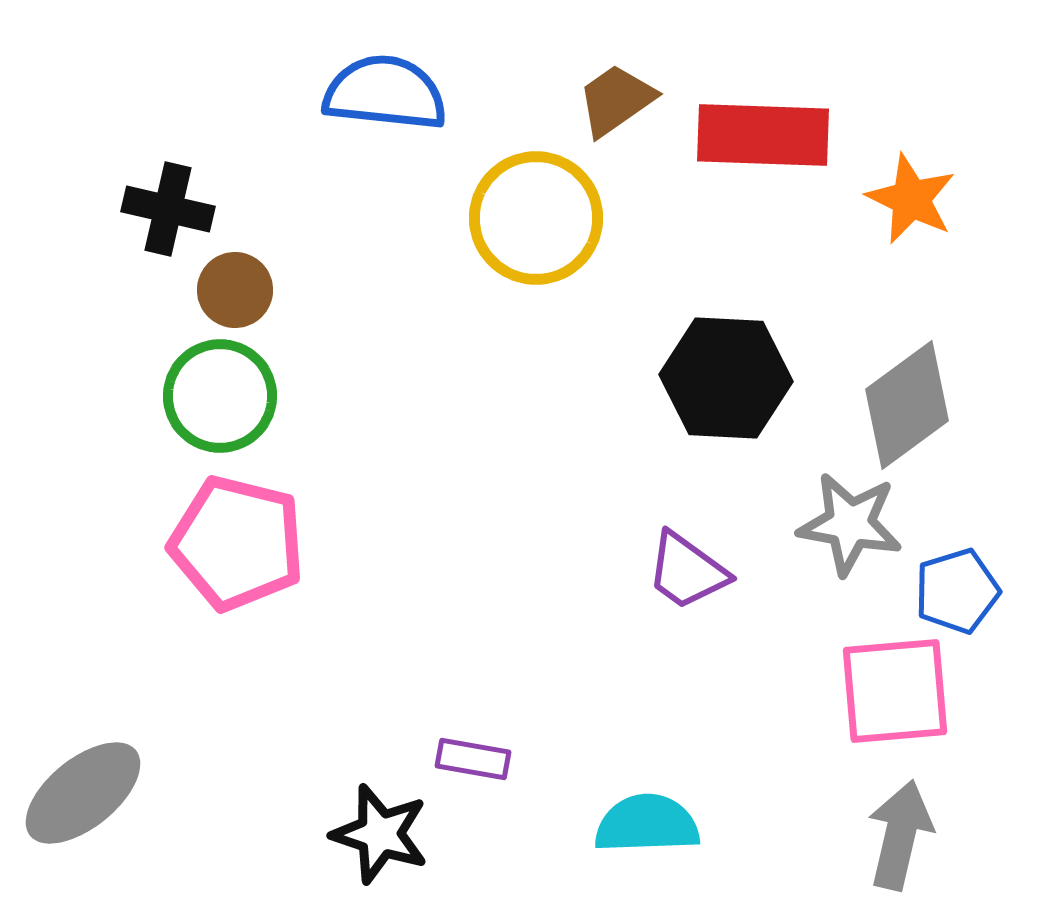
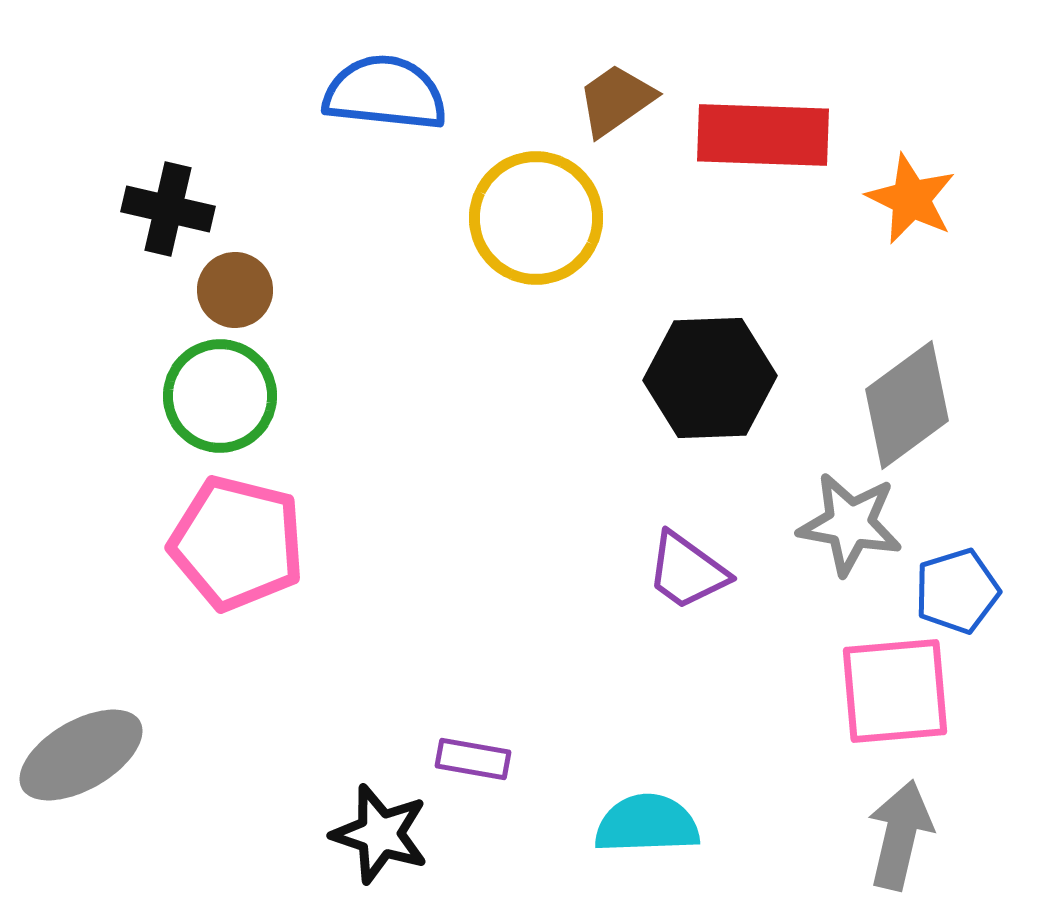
black hexagon: moved 16 px left; rotated 5 degrees counterclockwise
gray ellipse: moved 2 px left, 38 px up; rotated 9 degrees clockwise
